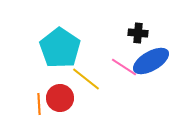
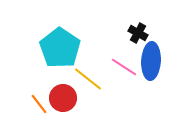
black cross: rotated 24 degrees clockwise
blue ellipse: rotated 57 degrees counterclockwise
yellow line: moved 2 px right
red circle: moved 3 px right
orange line: rotated 35 degrees counterclockwise
